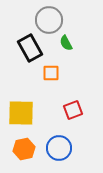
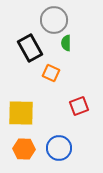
gray circle: moved 5 px right
green semicircle: rotated 28 degrees clockwise
orange square: rotated 24 degrees clockwise
red square: moved 6 px right, 4 px up
orange hexagon: rotated 15 degrees clockwise
